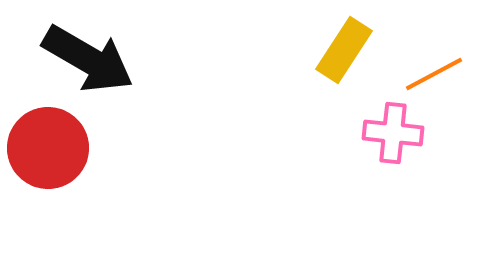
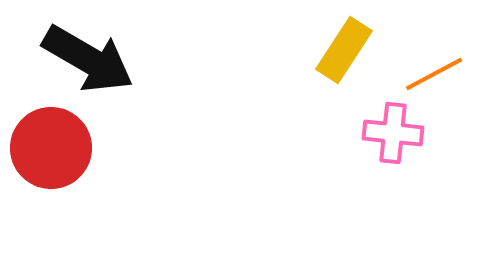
red circle: moved 3 px right
